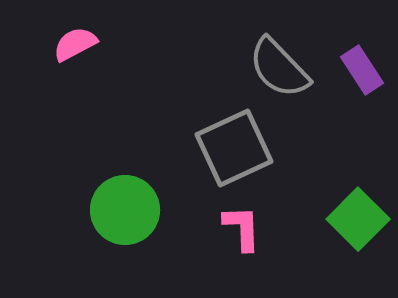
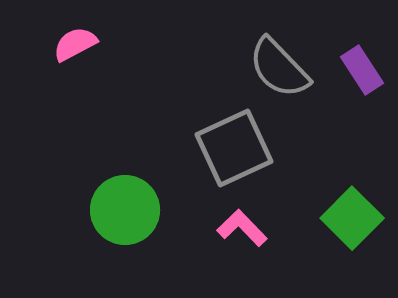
green square: moved 6 px left, 1 px up
pink L-shape: rotated 42 degrees counterclockwise
